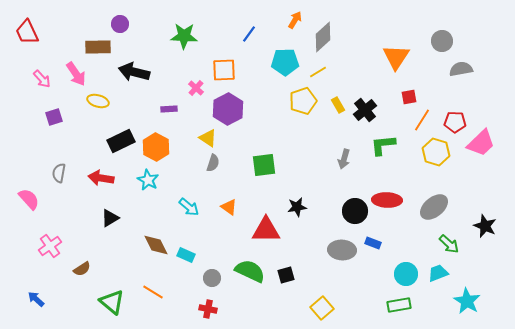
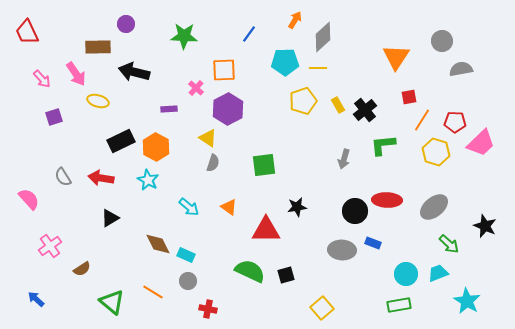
purple circle at (120, 24): moved 6 px right
yellow line at (318, 72): moved 4 px up; rotated 30 degrees clockwise
gray semicircle at (59, 173): moved 4 px right, 4 px down; rotated 42 degrees counterclockwise
brown diamond at (156, 245): moved 2 px right, 1 px up
gray circle at (212, 278): moved 24 px left, 3 px down
